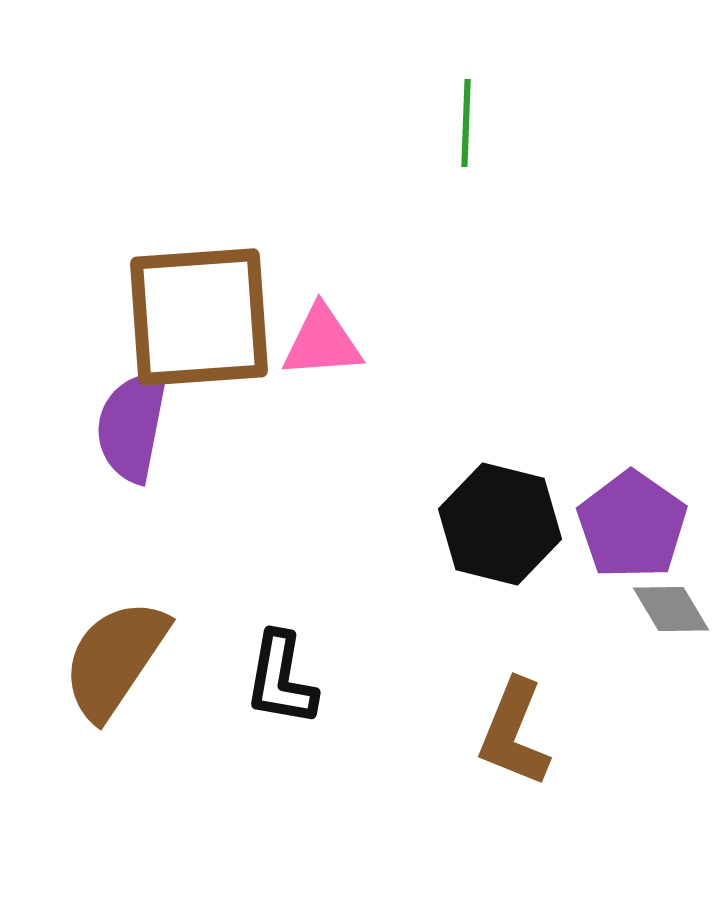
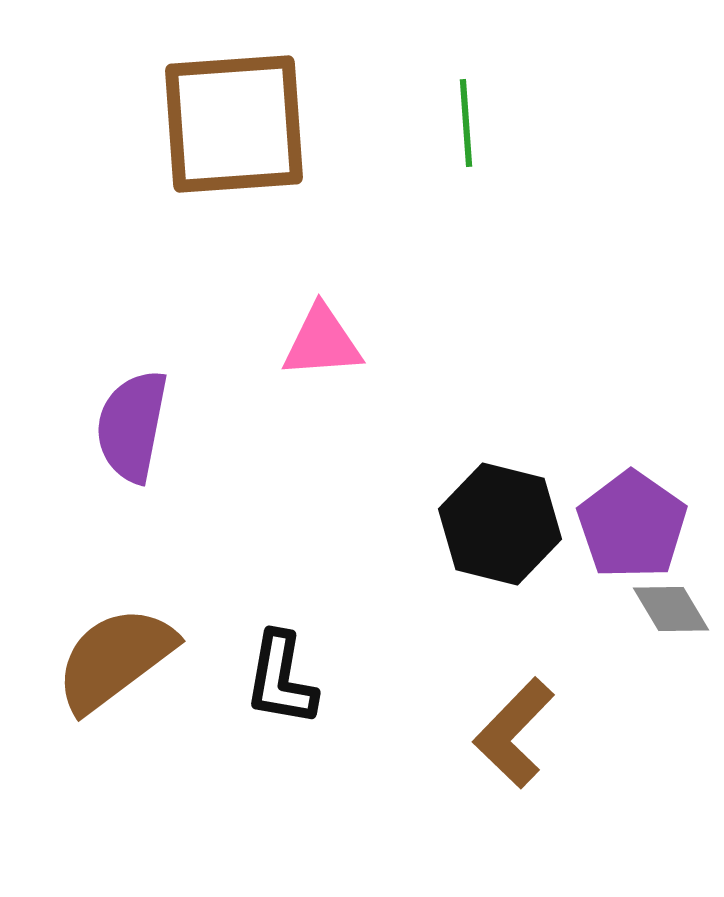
green line: rotated 6 degrees counterclockwise
brown square: moved 35 px right, 193 px up
brown semicircle: rotated 19 degrees clockwise
brown L-shape: rotated 22 degrees clockwise
